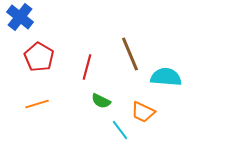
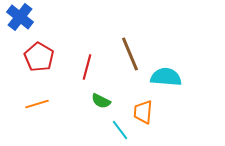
orange trapezoid: rotated 70 degrees clockwise
